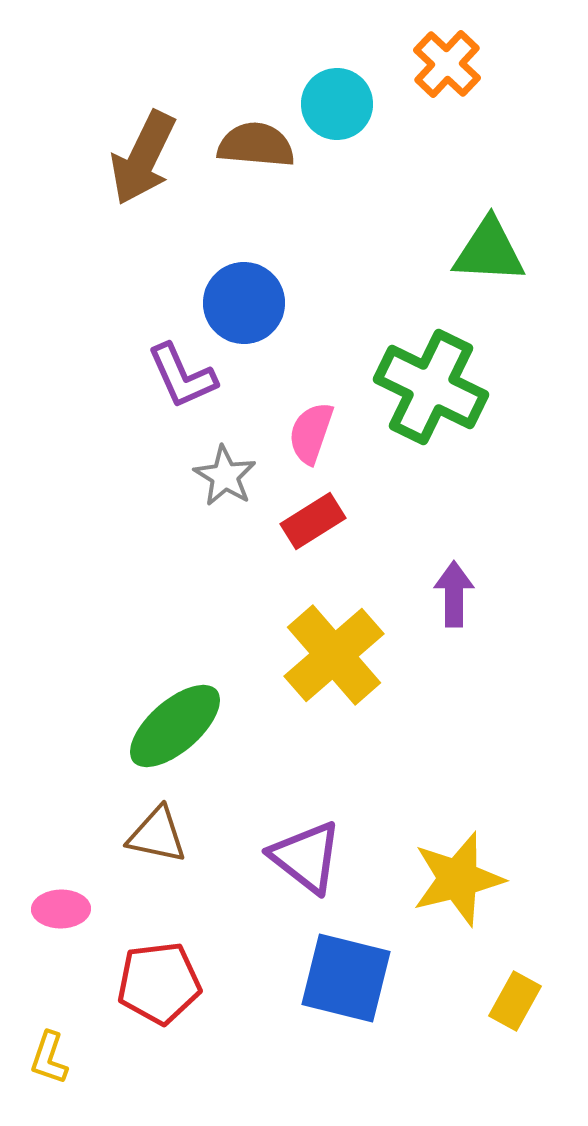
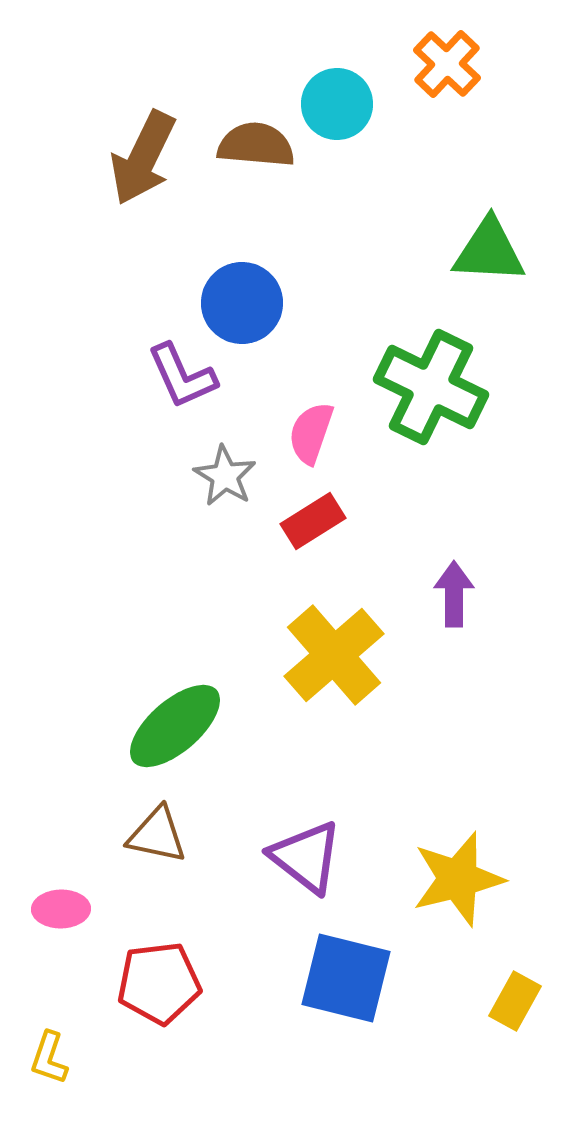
blue circle: moved 2 px left
